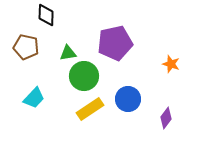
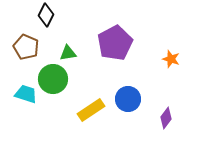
black diamond: rotated 25 degrees clockwise
purple pentagon: rotated 16 degrees counterclockwise
brown pentagon: rotated 10 degrees clockwise
orange star: moved 5 px up
green circle: moved 31 px left, 3 px down
cyan trapezoid: moved 8 px left, 4 px up; rotated 115 degrees counterclockwise
yellow rectangle: moved 1 px right, 1 px down
